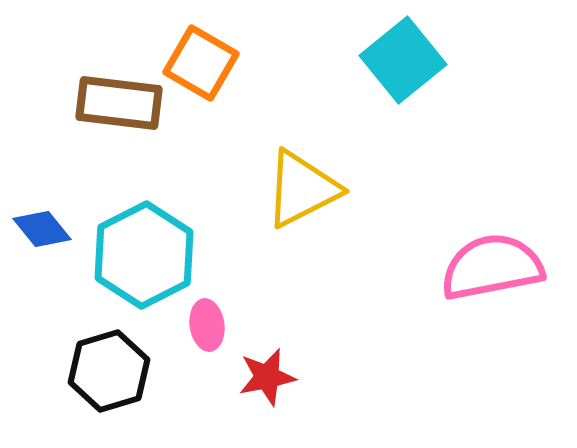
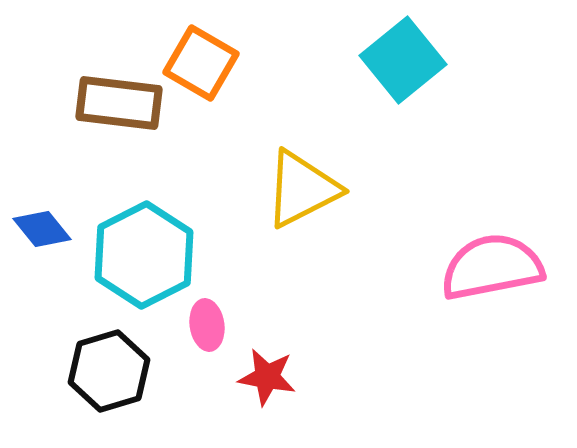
red star: rotated 22 degrees clockwise
